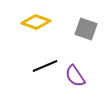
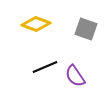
yellow diamond: moved 2 px down
black line: moved 1 px down
